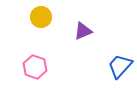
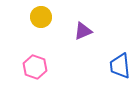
blue trapezoid: rotated 48 degrees counterclockwise
